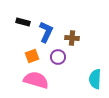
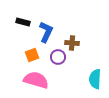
brown cross: moved 5 px down
orange square: moved 1 px up
